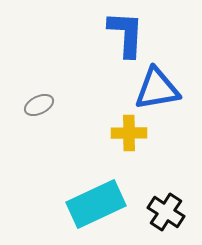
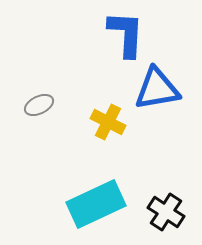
yellow cross: moved 21 px left, 11 px up; rotated 28 degrees clockwise
